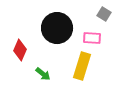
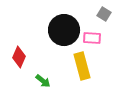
black circle: moved 7 px right, 2 px down
red diamond: moved 1 px left, 7 px down
yellow rectangle: rotated 32 degrees counterclockwise
green arrow: moved 7 px down
